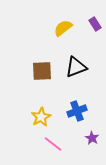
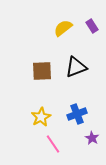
purple rectangle: moved 3 px left, 2 px down
blue cross: moved 3 px down
pink line: rotated 18 degrees clockwise
